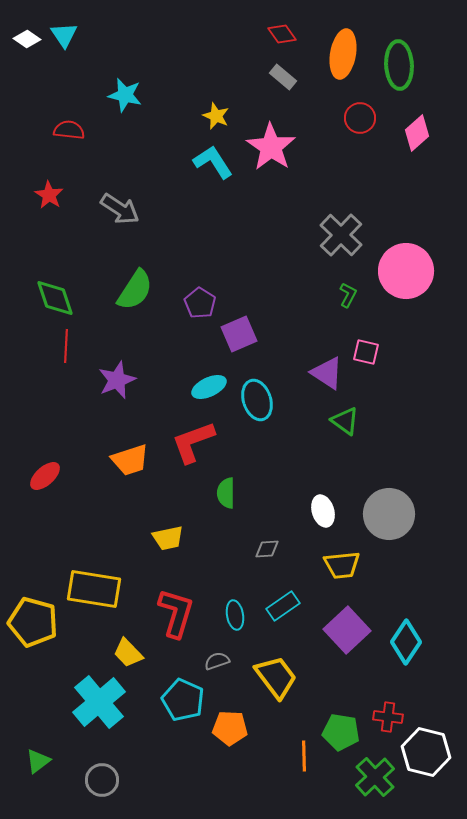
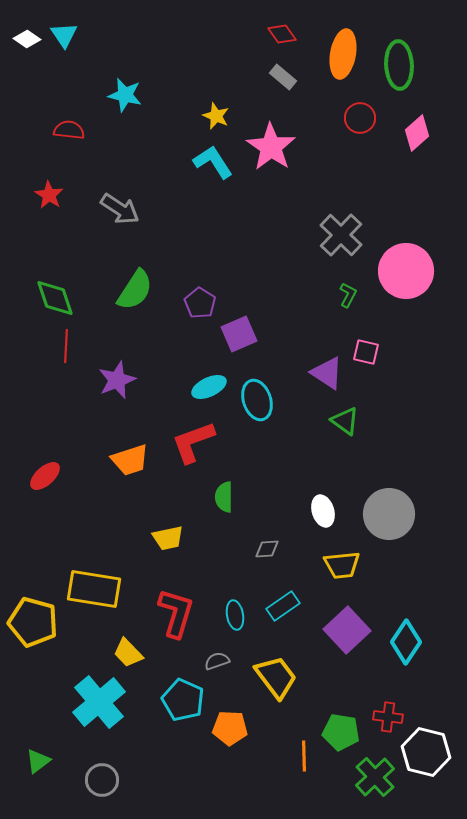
green semicircle at (226, 493): moved 2 px left, 4 px down
